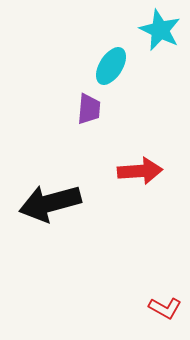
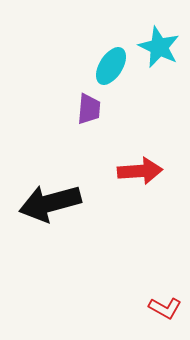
cyan star: moved 1 px left, 17 px down
